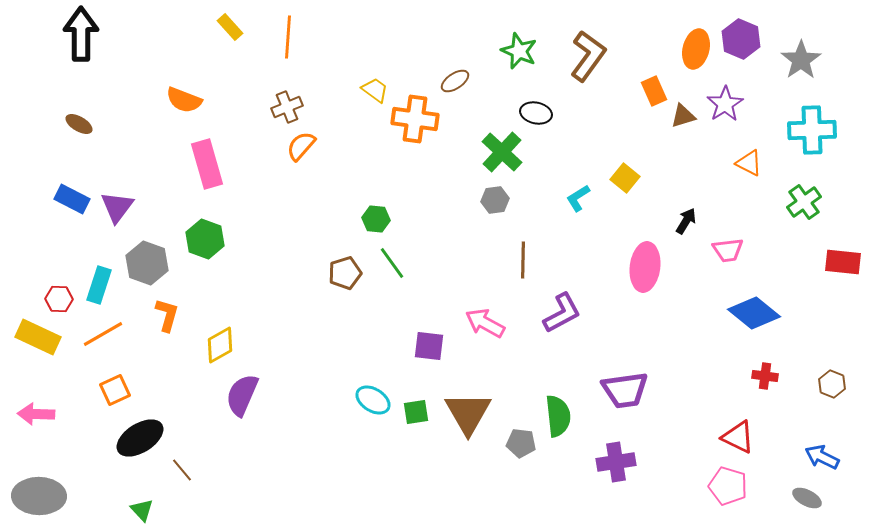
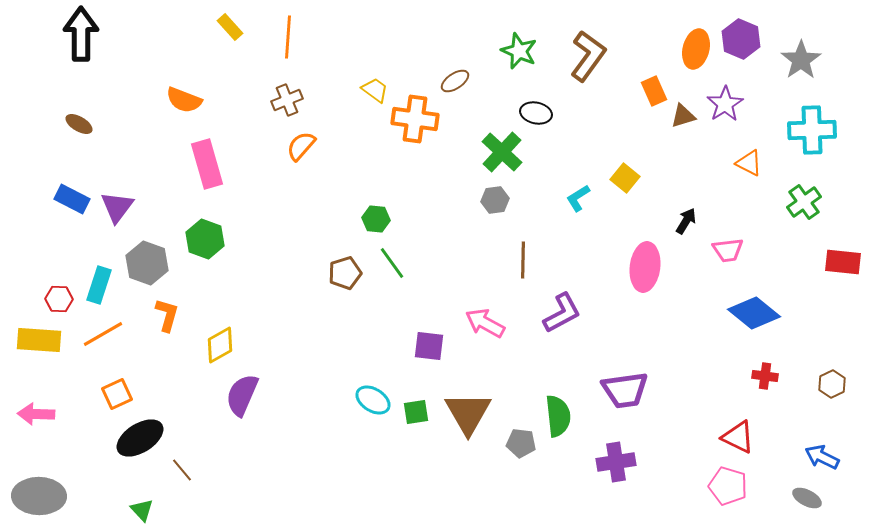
brown cross at (287, 107): moved 7 px up
yellow rectangle at (38, 337): moved 1 px right, 3 px down; rotated 21 degrees counterclockwise
brown hexagon at (832, 384): rotated 12 degrees clockwise
orange square at (115, 390): moved 2 px right, 4 px down
